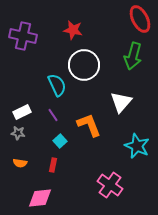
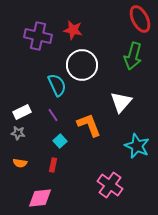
purple cross: moved 15 px right
white circle: moved 2 px left
